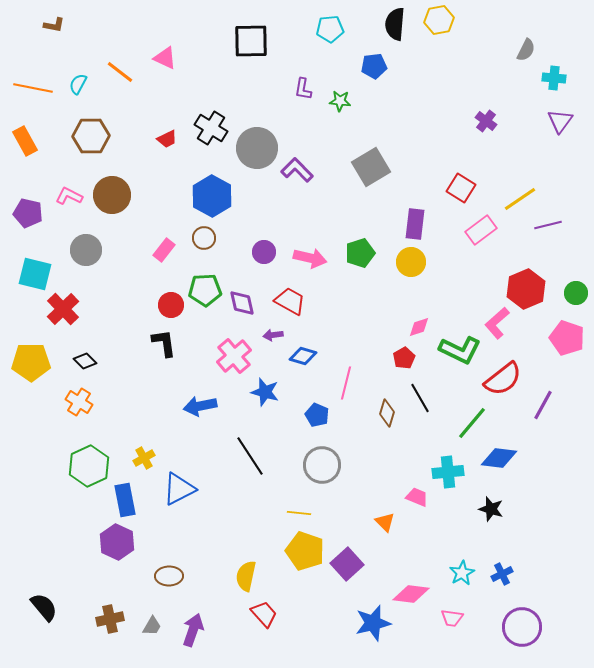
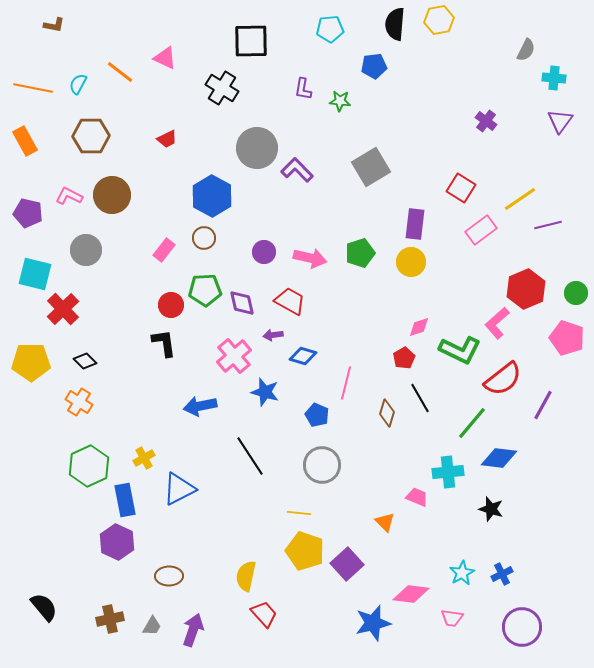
black cross at (211, 128): moved 11 px right, 40 px up
